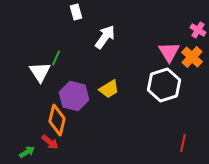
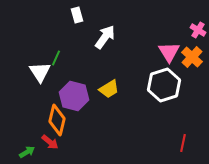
white rectangle: moved 1 px right, 3 px down
